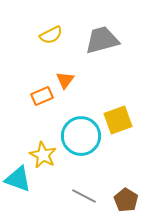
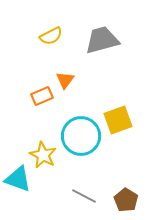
yellow semicircle: moved 1 px down
